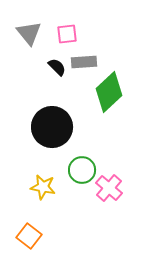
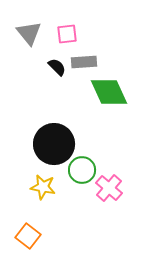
green diamond: rotated 72 degrees counterclockwise
black circle: moved 2 px right, 17 px down
orange square: moved 1 px left
